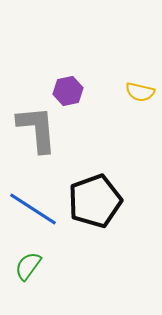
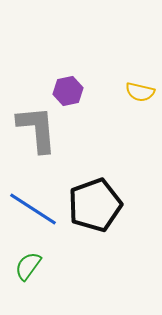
black pentagon: moved 4 px down
